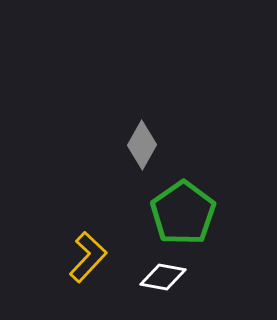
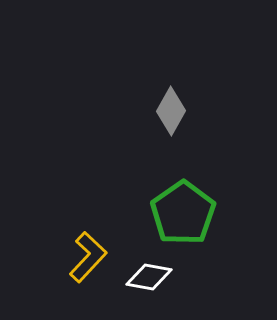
gray diamond: moved 29 px right, 34 px up
white diamond: moved 14 px left
